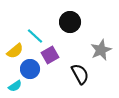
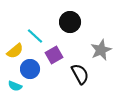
purple square: moved 4 px right
cyan semicircle: rotated 56 degrees clockwise
